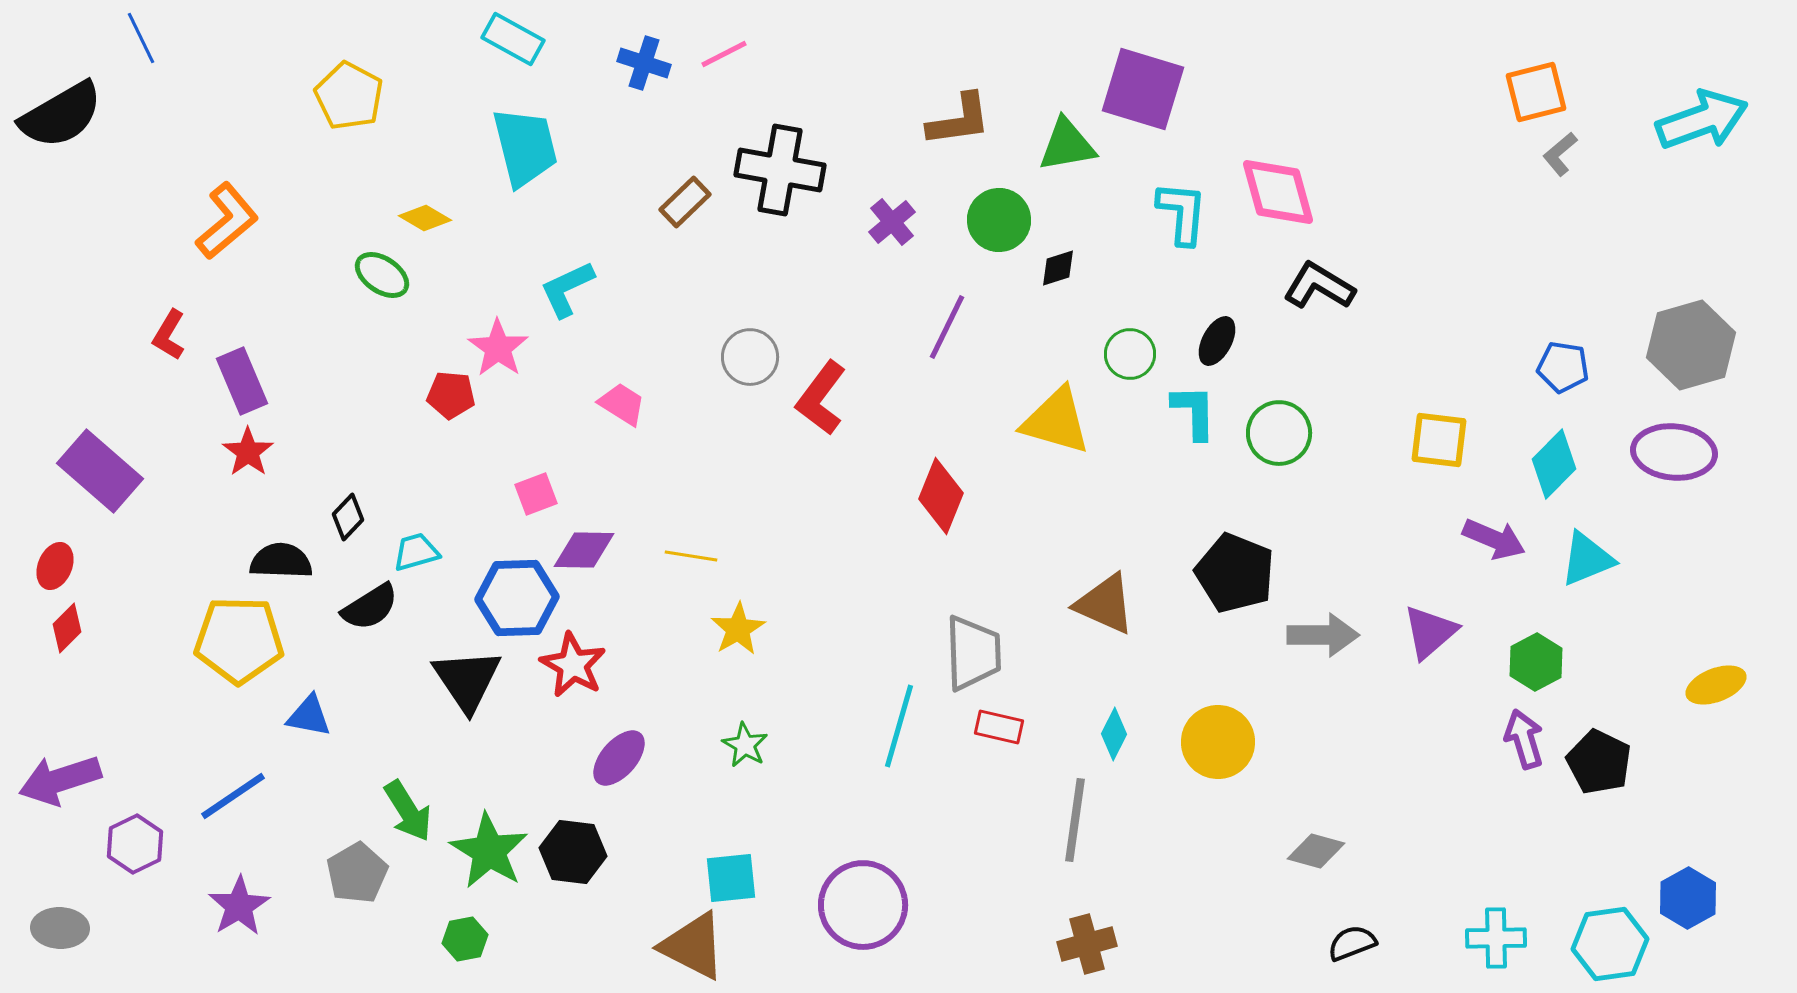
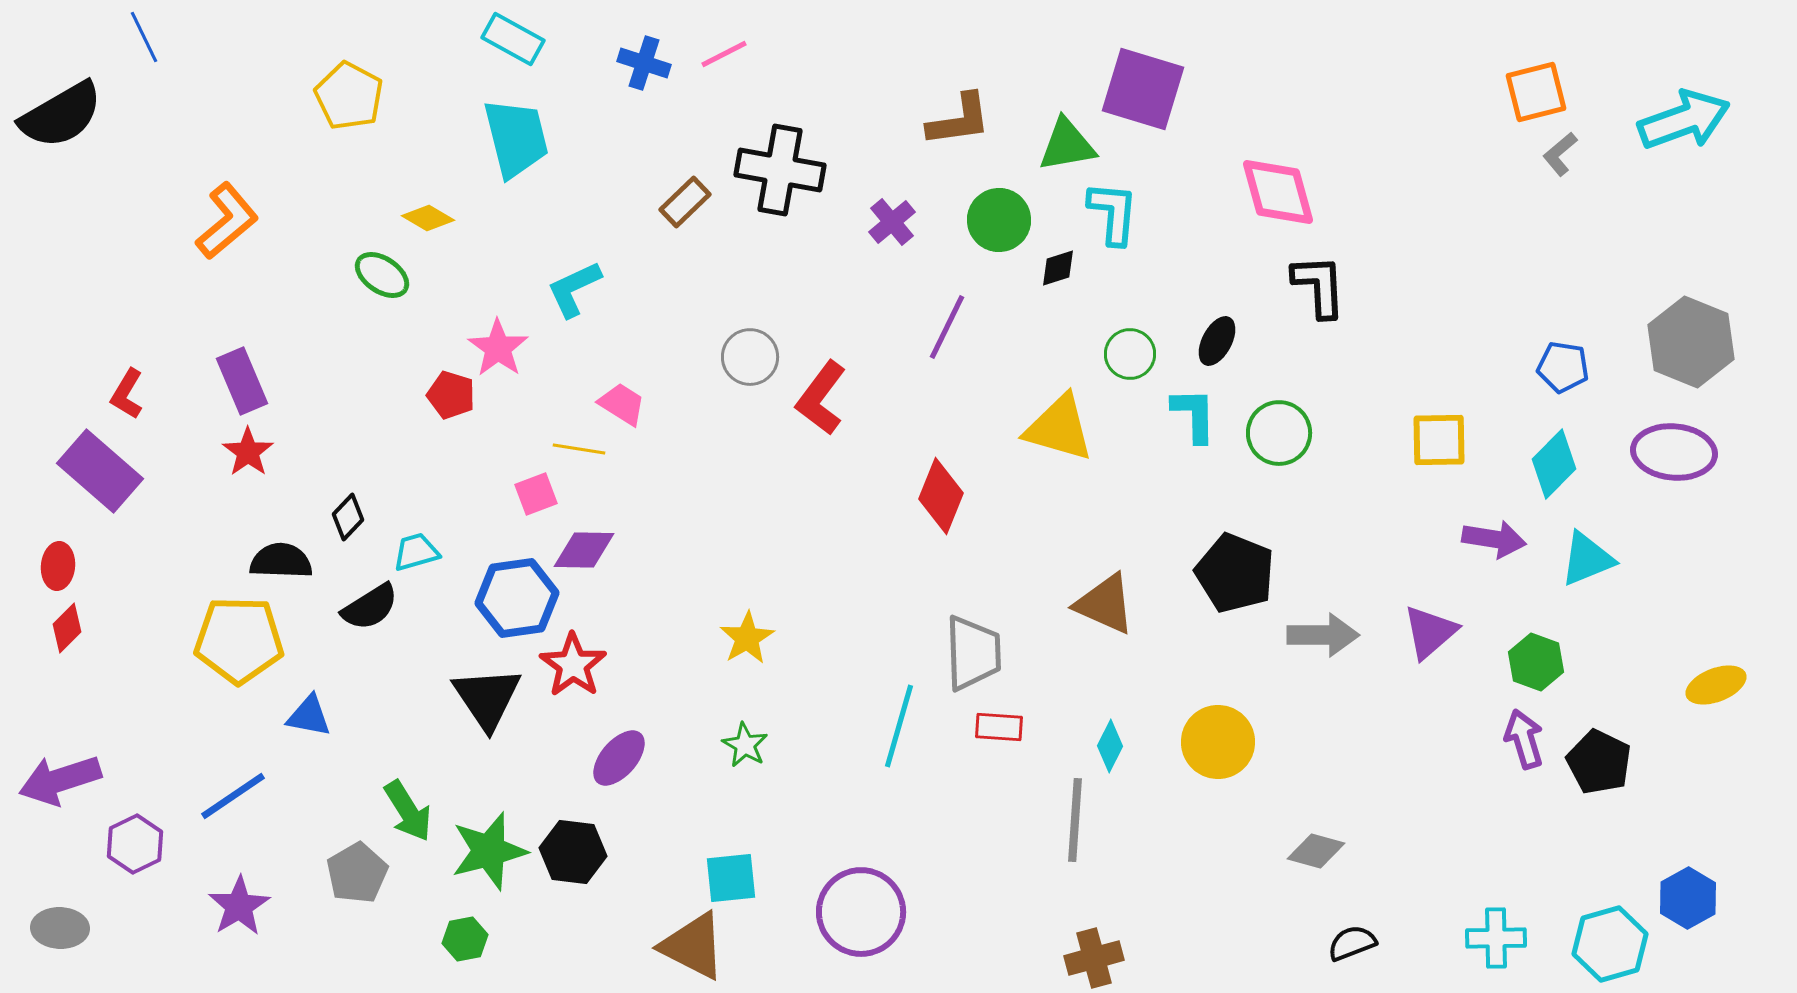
blue line at (141, 38): moved 3 px right, 1 px up
cyan arrow at (1702, 120): moved 18 px left
cyan trapezoid at (525, 147): moved 9 px left, 9 px up
cyan L-shape at (1182, 213): moved 69 px left
yellow diamond at (425, 218): moved 3 px right
black L-shape at (1319, 286): rotated 56 degrees clockwise
cyan L-shape at (567, 289): moved 7 px right
red L-shape at (169, 335): moved 42 px left, 59 px down
gray hexagon at (1691, 345): moved 3 px up; rotated 22 degrees counterclockwise
red pentagon at (451, 395): rotated 12 degrees clockwise
cyan L-shape at (1194, 412): moved 3 px down
yellow triangle at (1056, 421): moved 3 px right, 7 px down
yellow square at (1439, 440): rotated 8 degrees counterclockwise
purple arrow at (1494, 539): rotated 14 degrees counterclockwise
yellow line at (691, 556): moved 112 px left, 107 px up
red ellipse at (55, 566): moved 3 px right; rotated 18 degrees counterclockwise
blue hexagon at (517, 598): rotated 6 degrees counterclockwise
yellow star at (738, 629): moved 9 px right, 9 px down
green hexagon at (1536, 662): rotated 12 degrees counterclockwise
red star at (573, 665): rotated 6 degrees clockwise
black triangle at (467, 680): moved 20 px right, 18 px down
red rectangle at (999, 727): rotated 9 degrees counterclockwise
cyan diamond at (1114, 734): moved 4 px left, 12 px down
gray line at (1075, 820): rotated 4 degrees counterclockwise
green star at (489, 851): rotated 26 degrees clockwise
purple circle at (863, 905): moved 2 px left, 7 px down
brown cross at (1087, 944): moved 7 px right, 14 px down
cyan hexagon at (1610, 944): rotated 8 degrees counterclockwise
